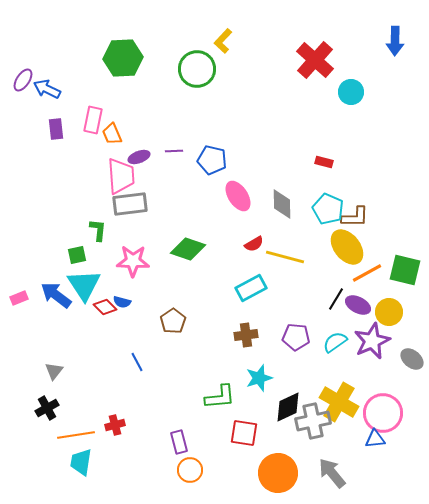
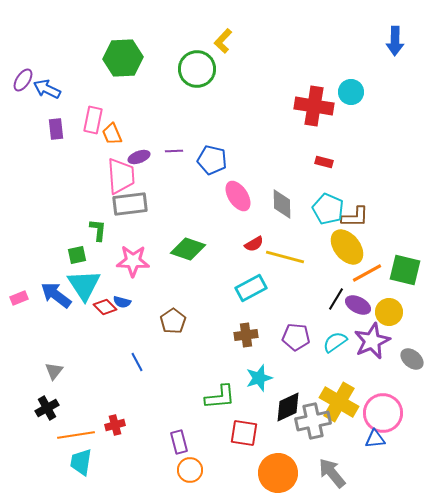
red cross at (315, 60): moved 1 px left, 46 px down; rotated 33 degrees counterclockwise
